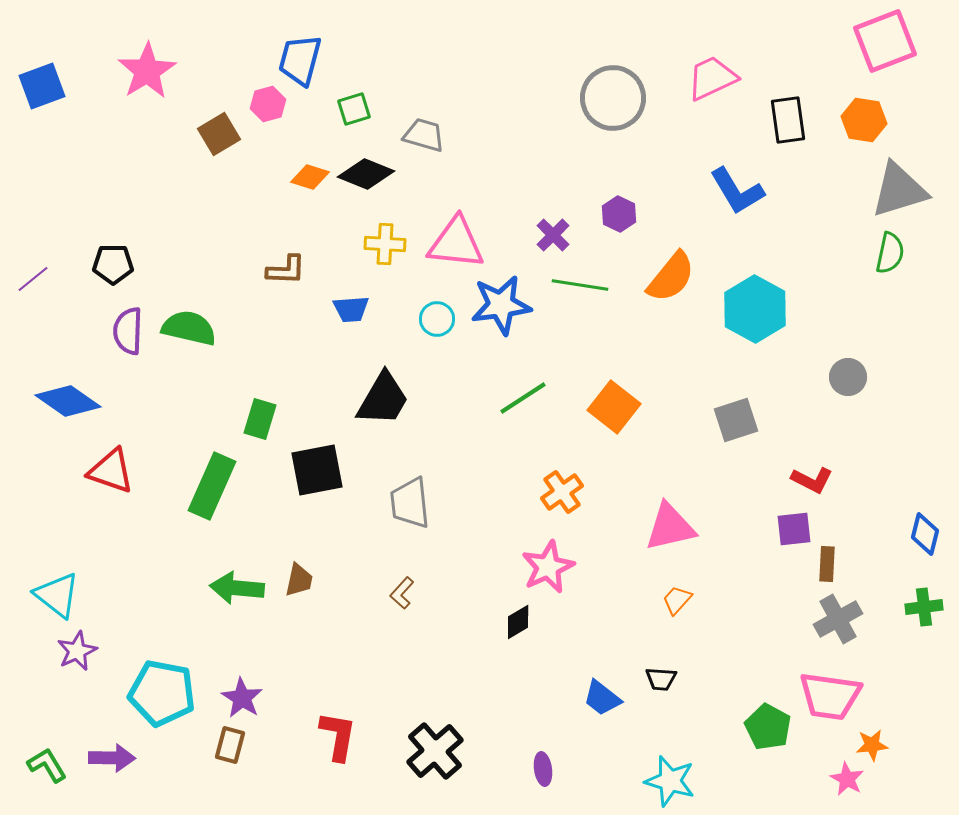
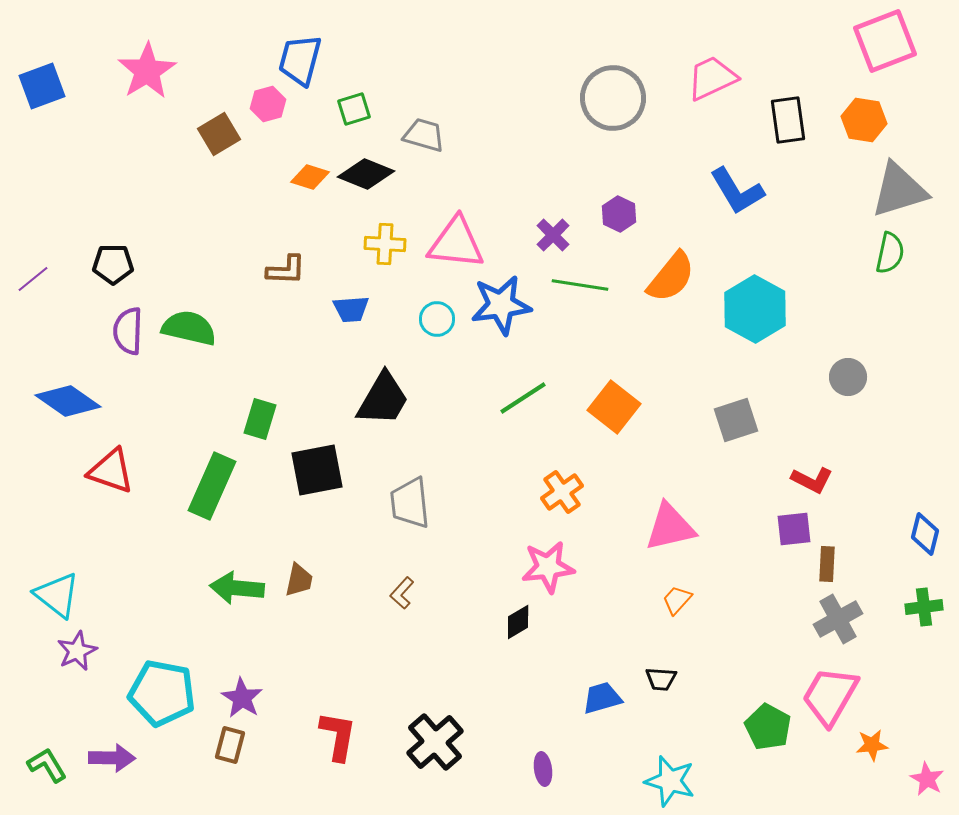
pink star at (548, 567): rotated 18 degrees clockwise
pink trapezoid at (830, 696): rotated 112 degrees clockwise
blue trapezoid at (602, 698): rotated 126 degrees clockwise
black cross at (435, 751): moved 9 px up
pink star at (847, 779): moved 80 px right
